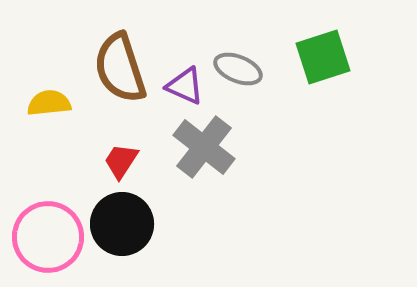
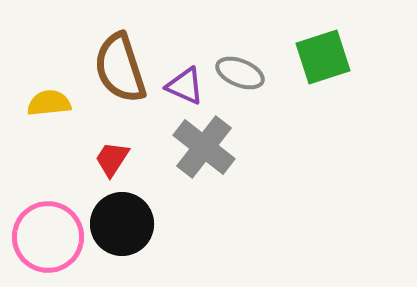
gray ellipse: moved 2 px right, 4 px down
red trapezoid: moved 9 px left, 2 px up
